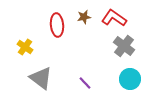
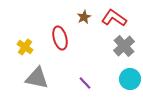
brown star: rotated 16 degrees counterclockwise
red ellipse: moved 3 px right, 13 px down; rotated 10 degrees counterclockwise
gray cross: rotated 10 degrees clockwise
gray triangle: moved 4 px left; rotated 25 degrees counterclockwise
